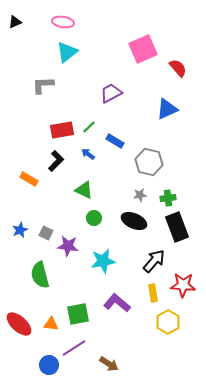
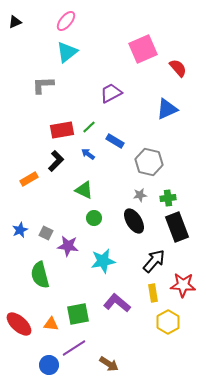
pink ellipse: moved 3 px right, 1 px up; rotated 60 degrees counterclockwise
orange rectangle: rotated 60 degrees counterclockwise
black ellipse: rotated 35 degrees clockwise
